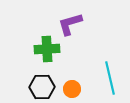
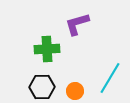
purple L-shape: moved 7 px right
cyan line: rotated 44 degrees clockwise
orange circle: moved 3 px right, 2 px down
